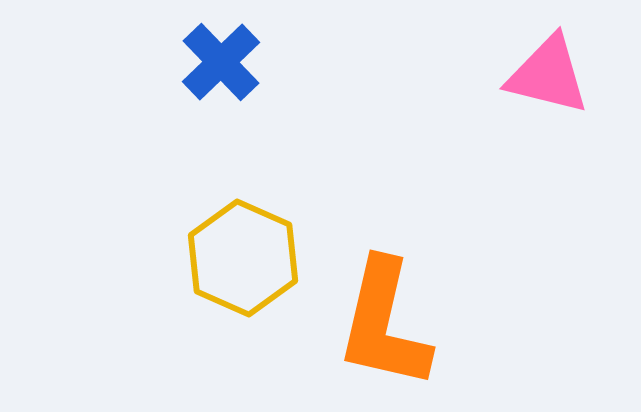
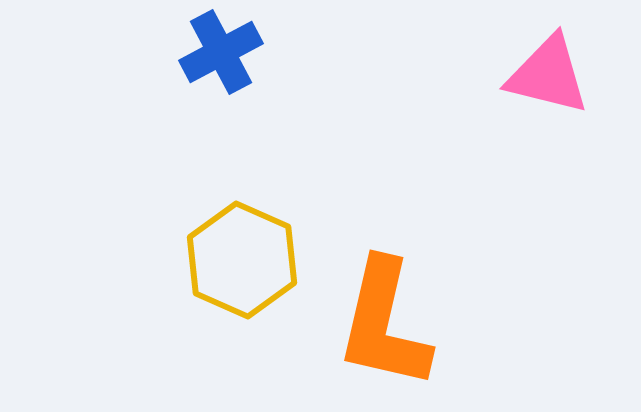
blue cross: moved 10 px up; rotated 16 degrees clockwise
yellow hexagon: moved 1 px left, 2 px down
